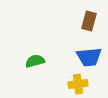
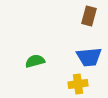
brown rectangle: moved 5 px up
